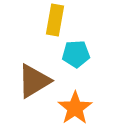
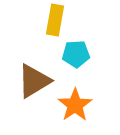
orange star: moved 3 px up
